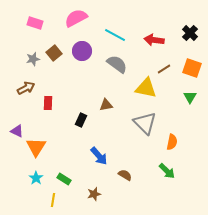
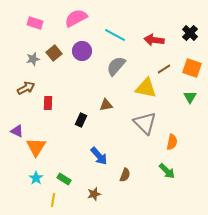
gray semicircle: moved 1 px left, 2 px down; rotated 85 degrees counterclockwise
brown semicircle: rotated 80 degrees clockwise
